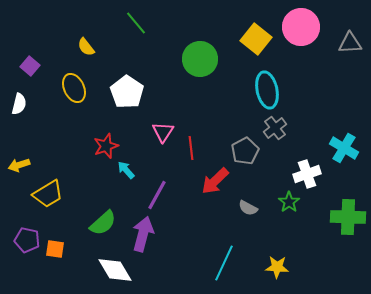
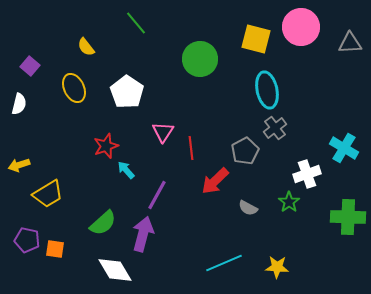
yellow square: rotated 24 degrees counterclockwise
cyan line: rotated 42 degrees clockwise
